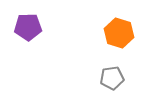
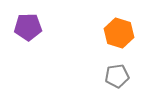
gray pentagon: moved 5 px right, 2 px up
